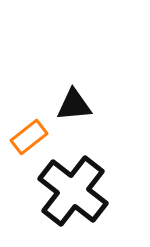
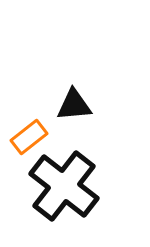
black cross: moved 9 px left, 5 px up
